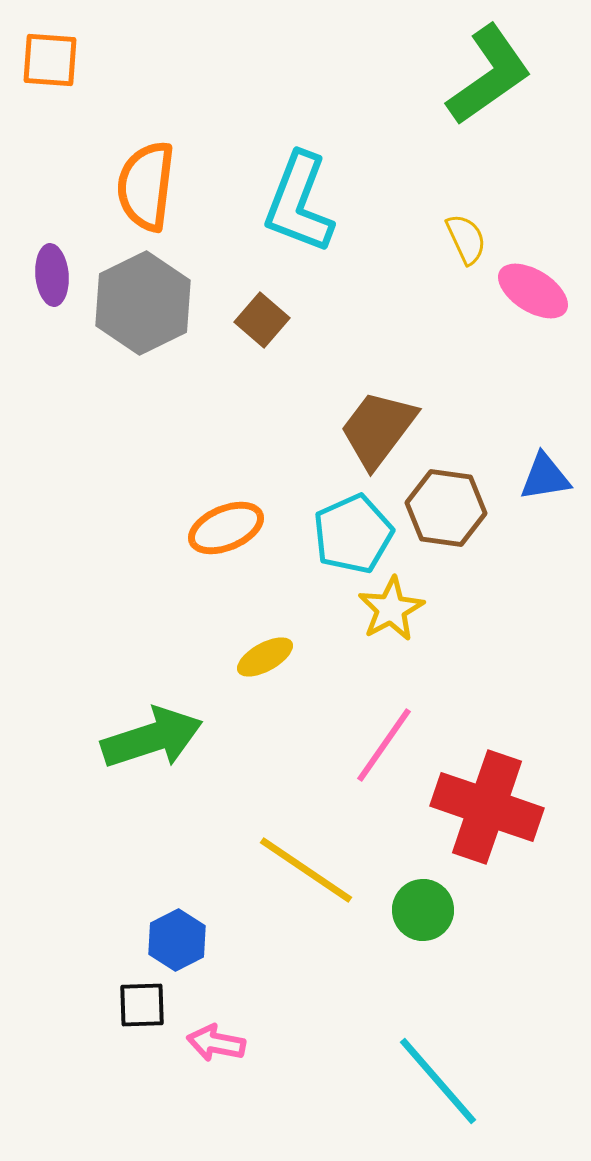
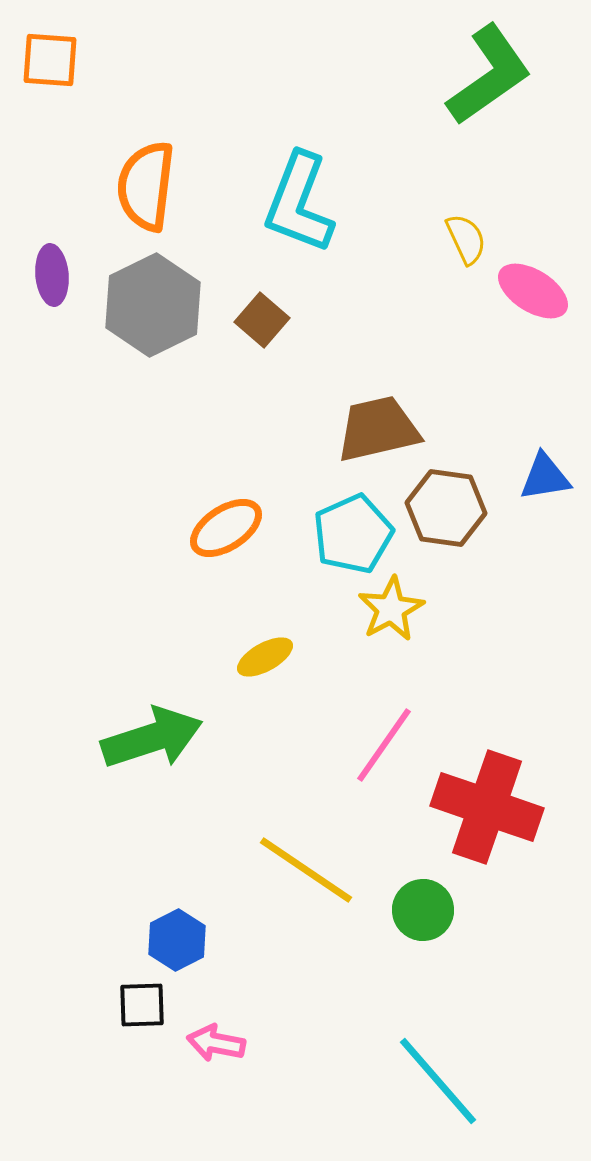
gray hexagon: moved 10 px right, 2 px down
brown trapezoid: rotated 40 degrees clockwise
orange ellipse: rotated 10 degrees counterclockwise
